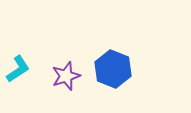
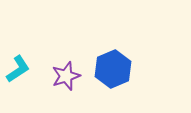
blue hexagon: rotated 15 degrees clockwise
